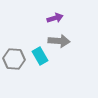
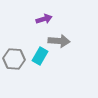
purple arrow: moved 11 px left, 1 px down
cyan rectangle: rotated 60 degrees clockwise
